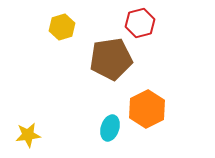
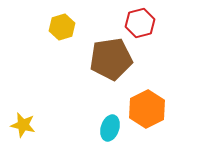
yellow star: moved 5 px left, 10 px up; rotated 20 degrees clockwise
